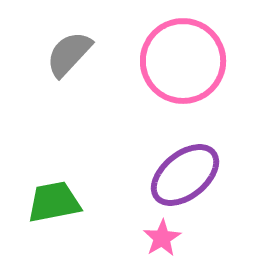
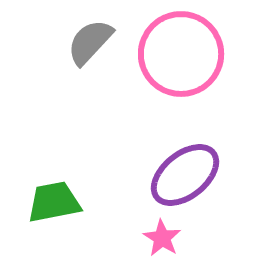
gray semicircle: moved 21 px right, 12 px up
pink circle: moved 2 px left, 7 px up
pink star: rotated 9 degrees counterclockwise
